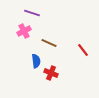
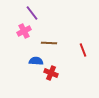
purple line: rotated 35 degrees clockwise
brown line: rotated 21 degrees counterclockwise
red line: rotated 16 degrees clockwise
blue semicircle: rotated 80 degrees counterclockwise
